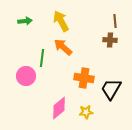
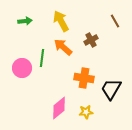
brown line: rotated 24 degrees counterclockwise
brown cross: moved 19 px left; rotated 32 degrees counterclockwise
pink circle: moved 4 px left, 8 px up
